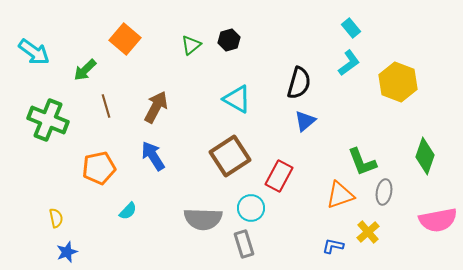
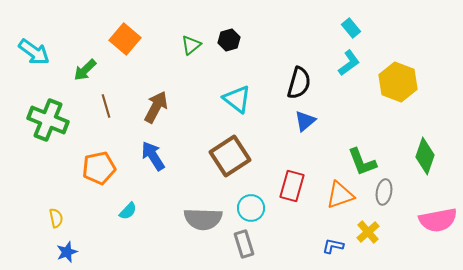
cyan triangle: rotated 8 degrees clockwise
red rectangle: moved 13 px right, 10 px down; rotated 12 degrees counterclockwise
